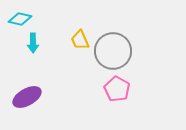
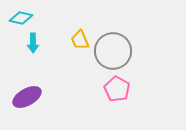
cyan diamond: moved 1 px right, 1 px up
